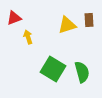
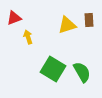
green semicircle: rotated 15 degrees counterclockwise
